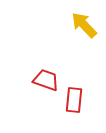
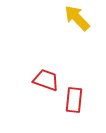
yellow arrow: moved 7 px left, 7 px up
